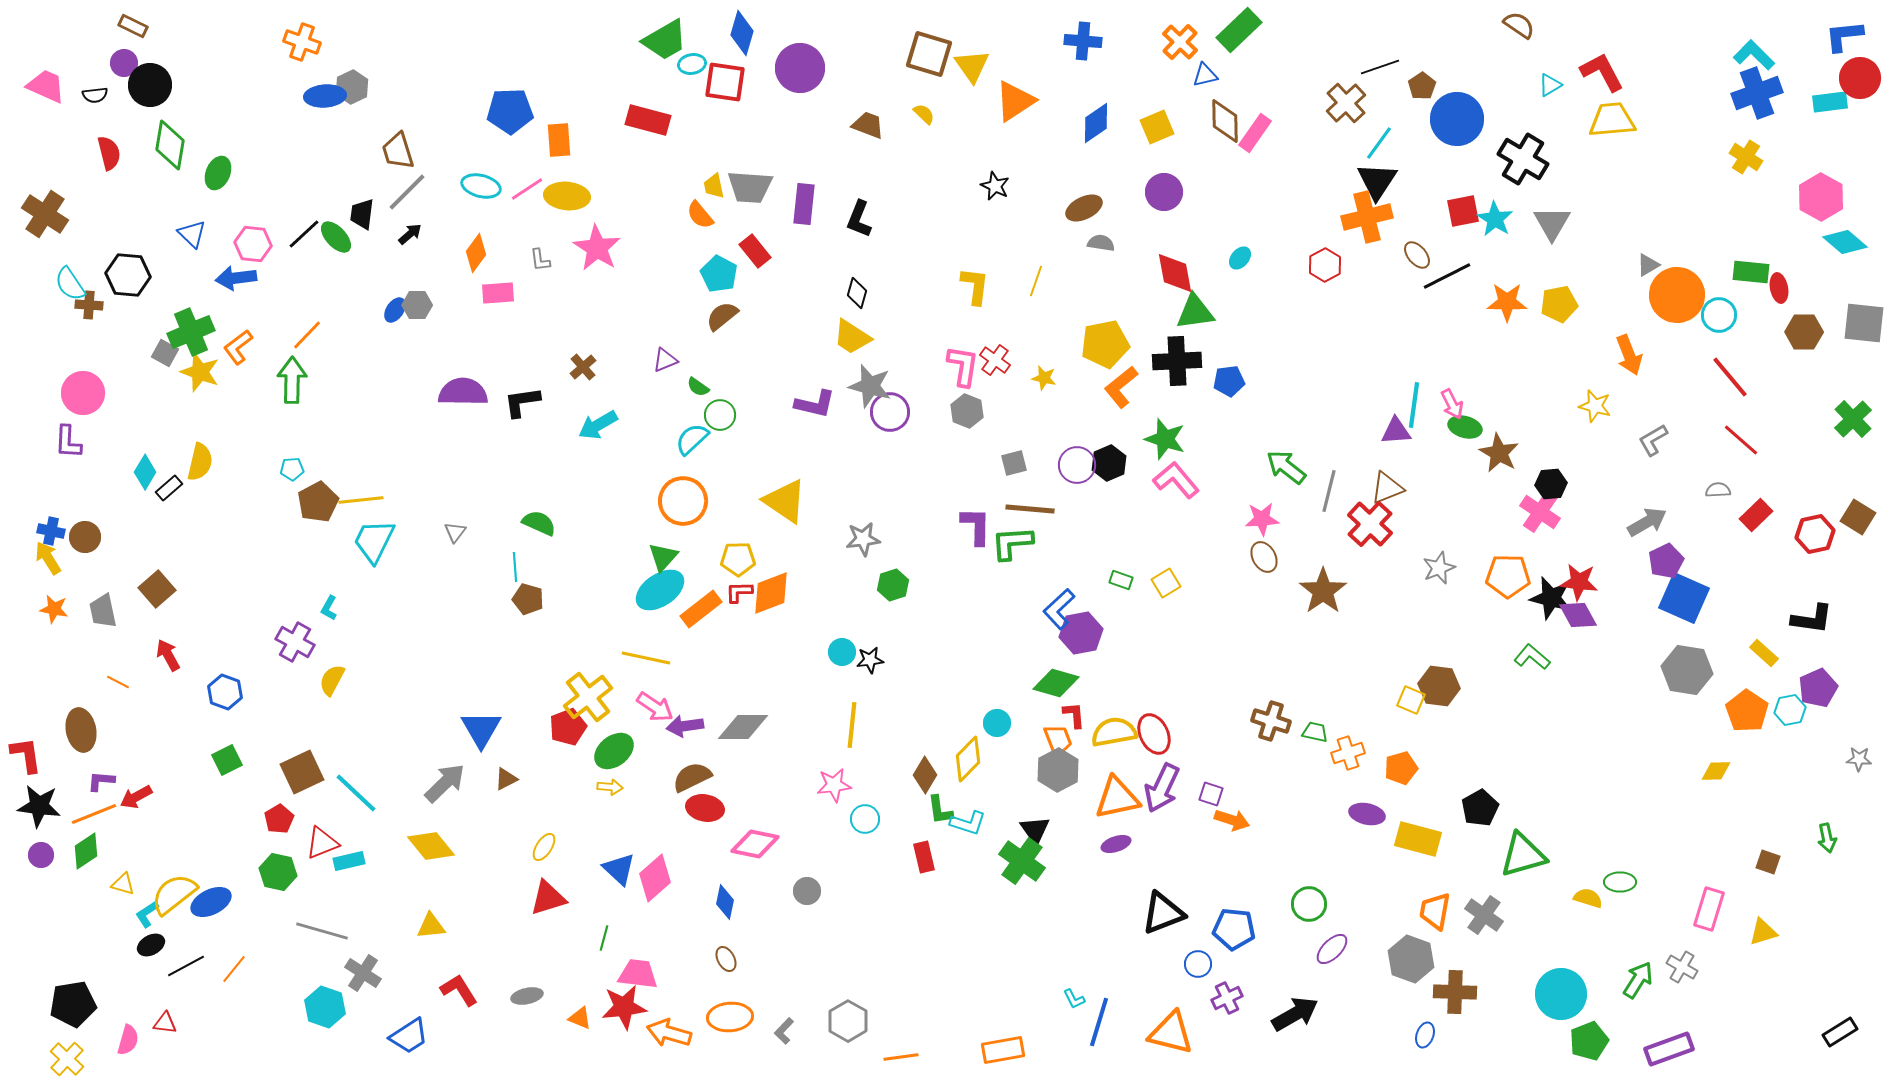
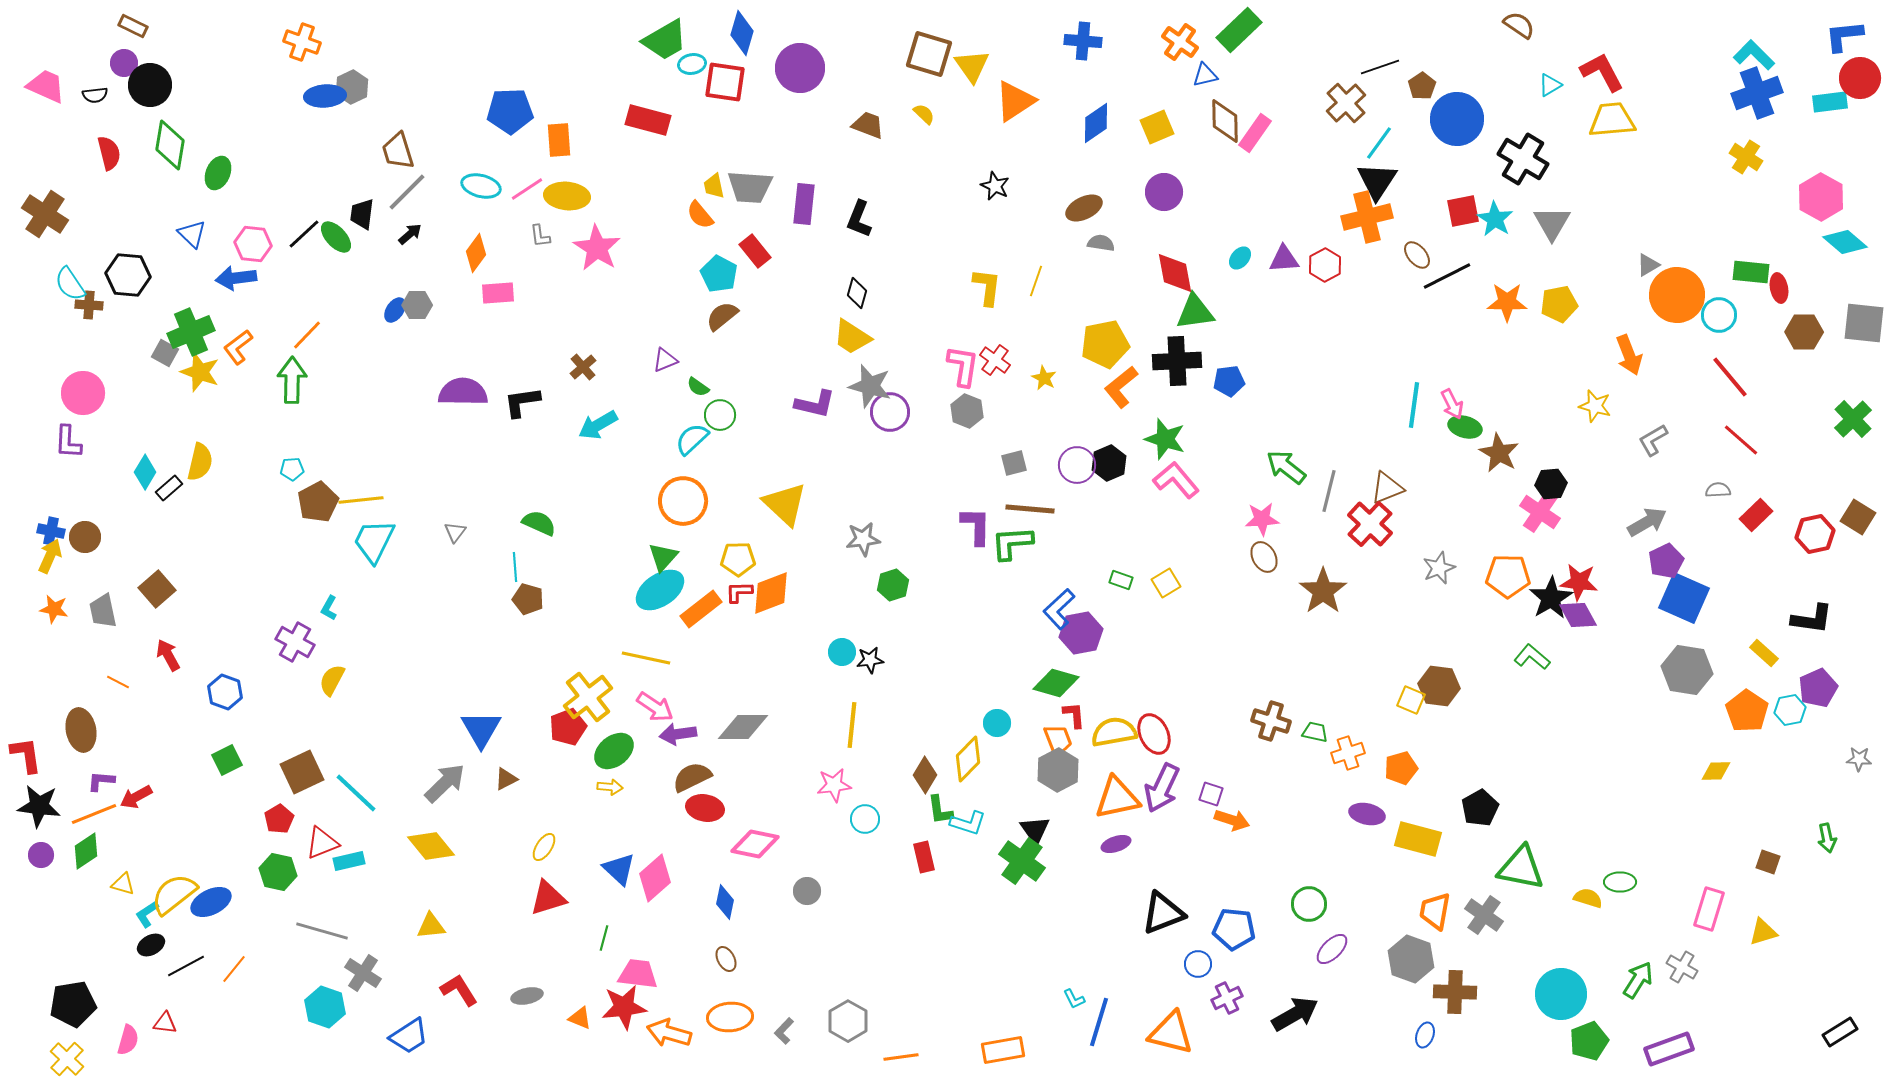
orange cross at (1180, 42): rotated 9 degrees counterclockwise
gray L-shape at (540, 260): moved 24 px up
yellow L-shape at (975, 286): moved 12 px right, 1 px down
yellow star at (1044, 378): rotated 15 degrees clockwise
purple triangle at (1396, 431): moved 112 px left, 172 px up
yellow triangle at (785, 501): moved 3 px down; rotated 9 degrees clockwise
yellow arrow at (48, 558): moved 2 px right, 2 px up; rotated 56 degrees clockwise
black star at (1551, 598): rotated 27 degrees clockwise
purple arrow at (685, 726): moved 7 px left, 8 px down
green triangle at (1523, 855): moved 2 px left, 13 px down; rotated 27 degrees clockwise
